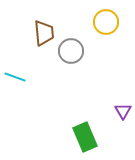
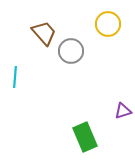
yellow circle: moved 2 px right, 2 px down
brown trapezoid: rotated 36 degrees counterclockwise
cyan line: rotated 75 degrees clockwise
purple triangle: rotated 42 degrees clockwise
